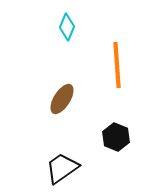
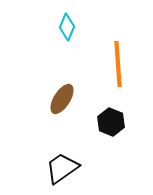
orange line: moved 1 px right, 1 px up
black hexagon: moved 5 px left, 15 px up
